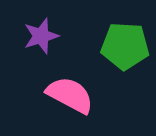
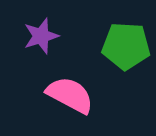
green pentagon: moved 1 px right
